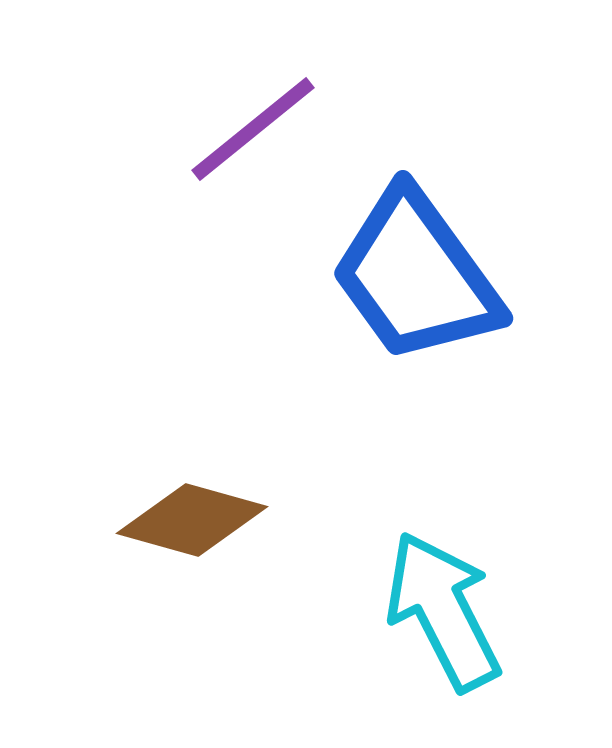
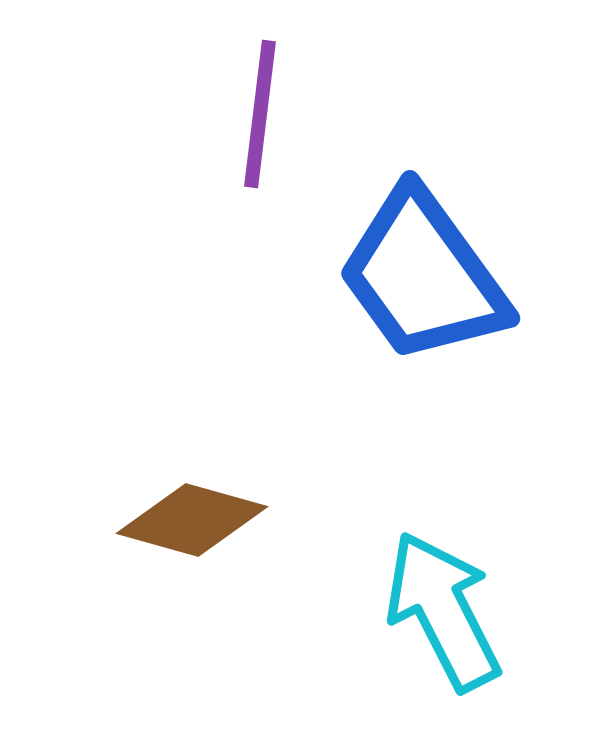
purple line: moved 7 px right, 15 px up; rotated 44 degrees counterclockwise
blue trapezoid: moved 7 px right
